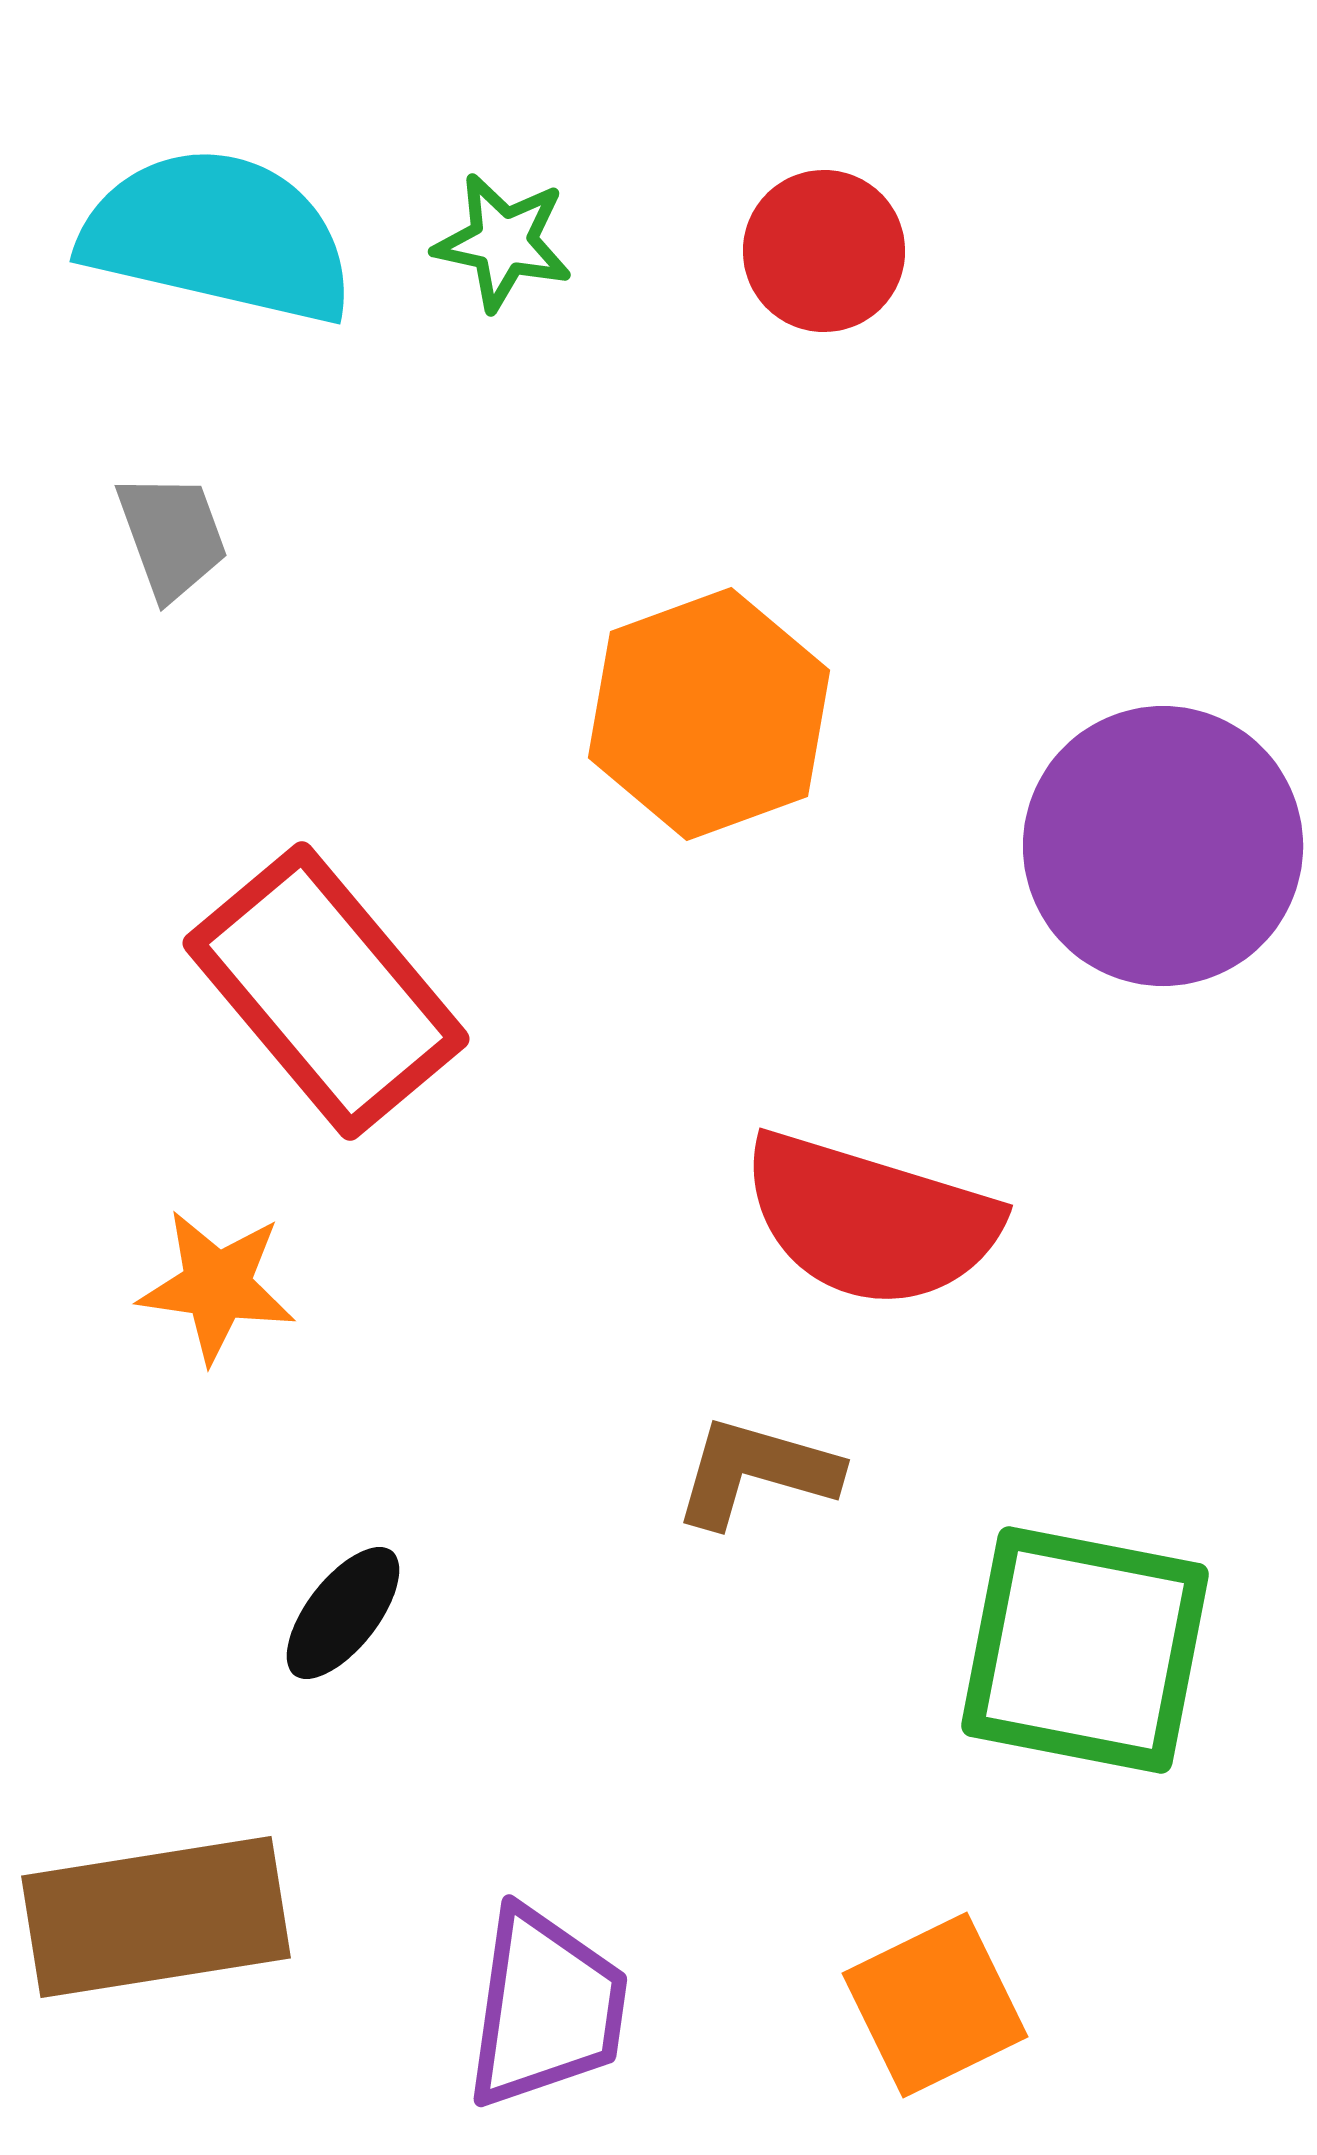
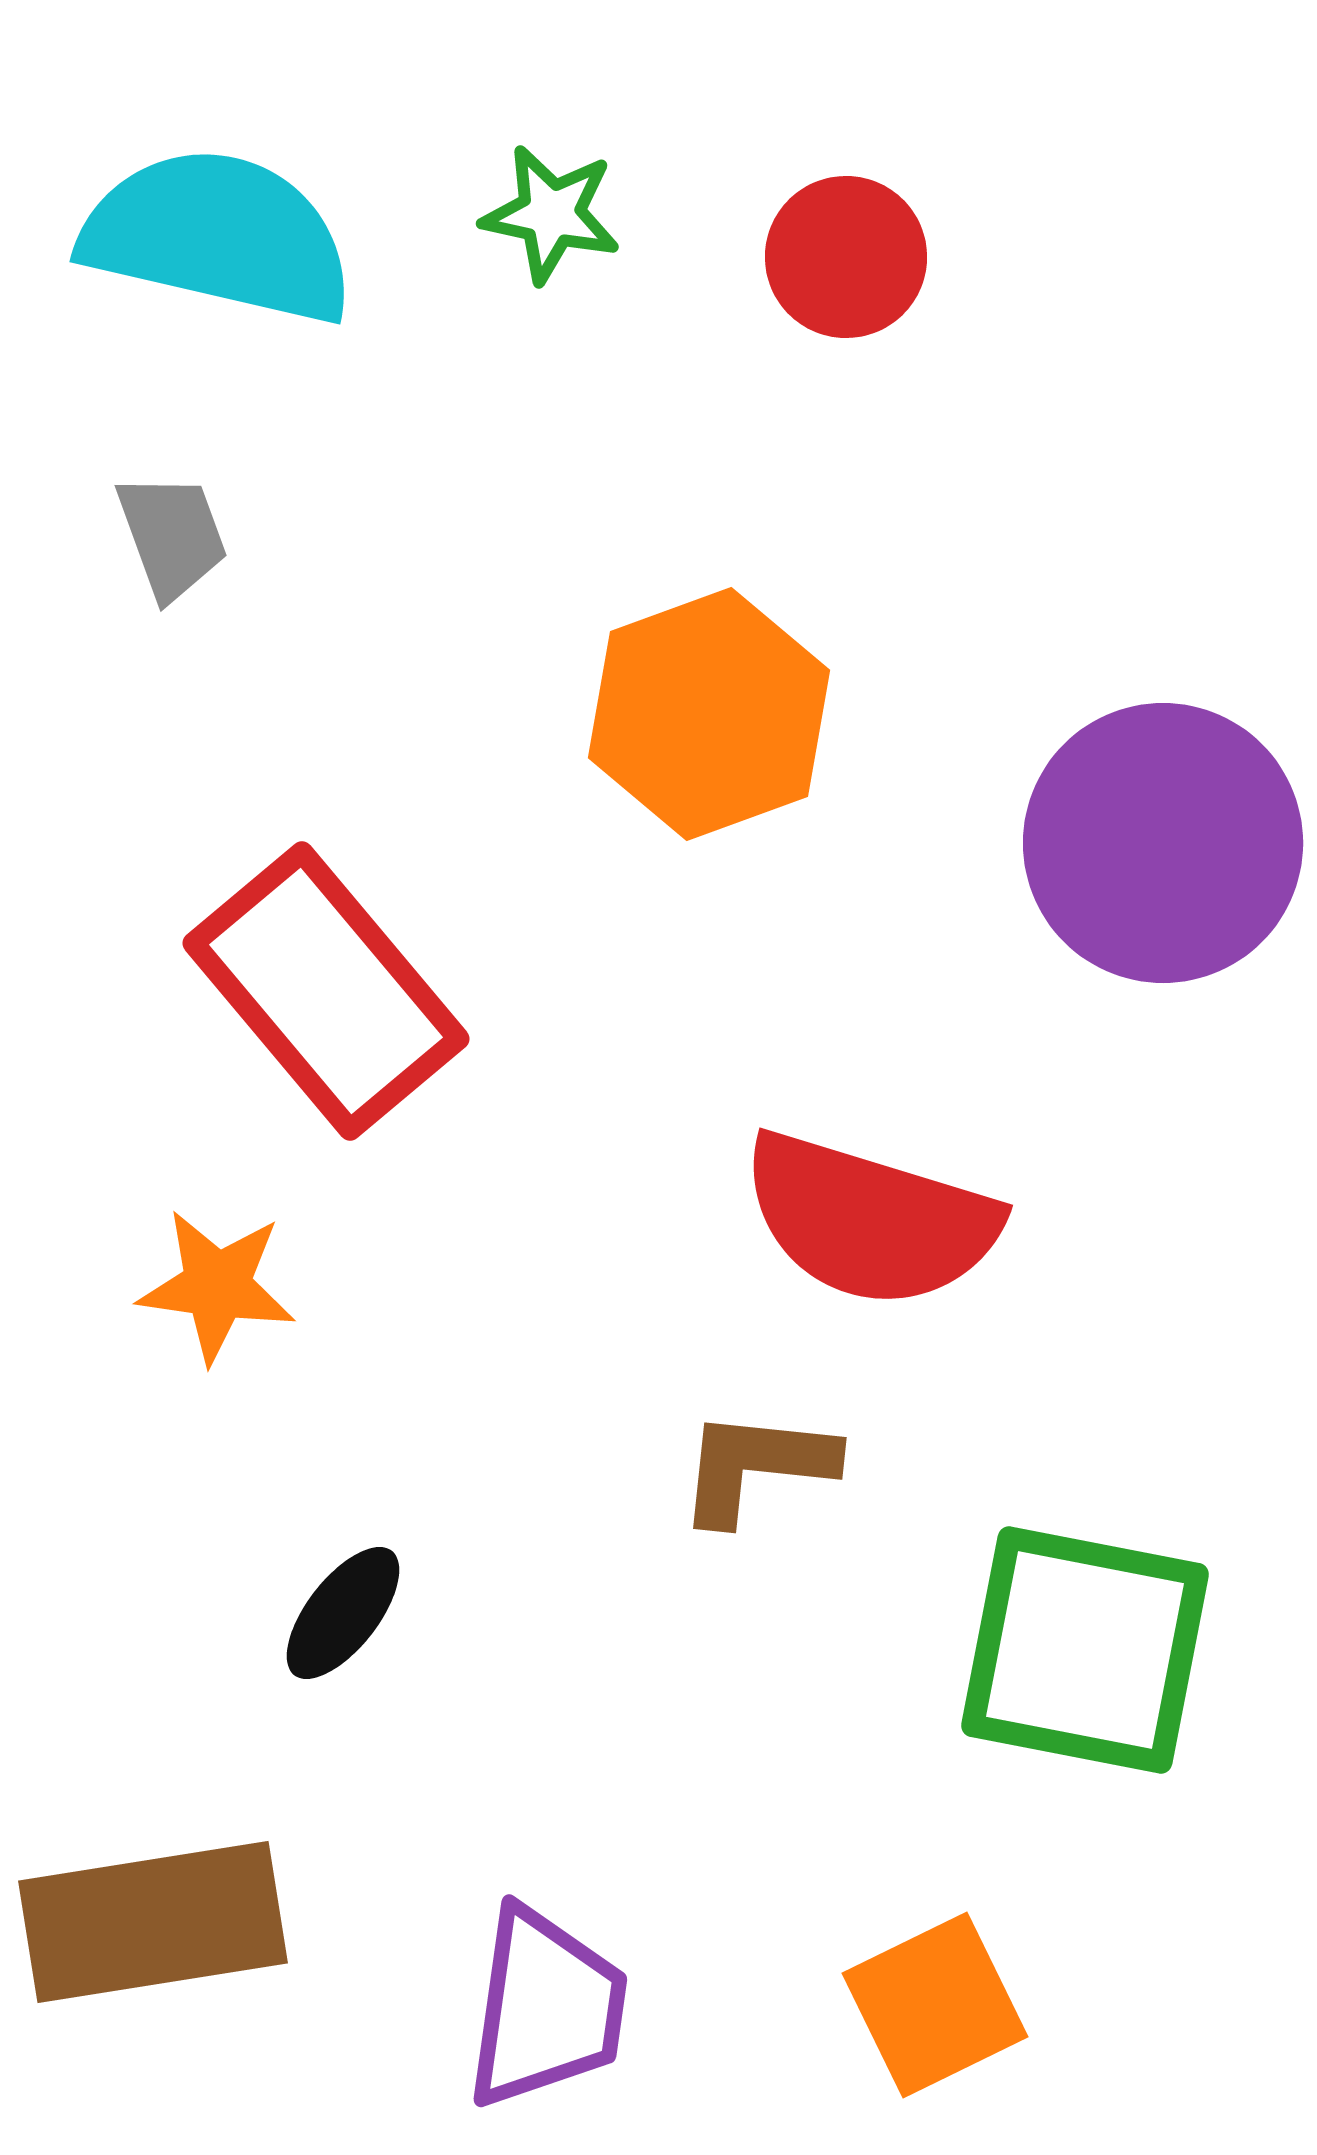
green star: moved 48 px right, 28 px up
red circle: moved 22 px right, 6 px down
purple circle: moved 3 px up
brown L-shape: moved 6 px up; rotated 10 degrees counterclockwise
brown rectangle: moved 3 px left, 5 px down
